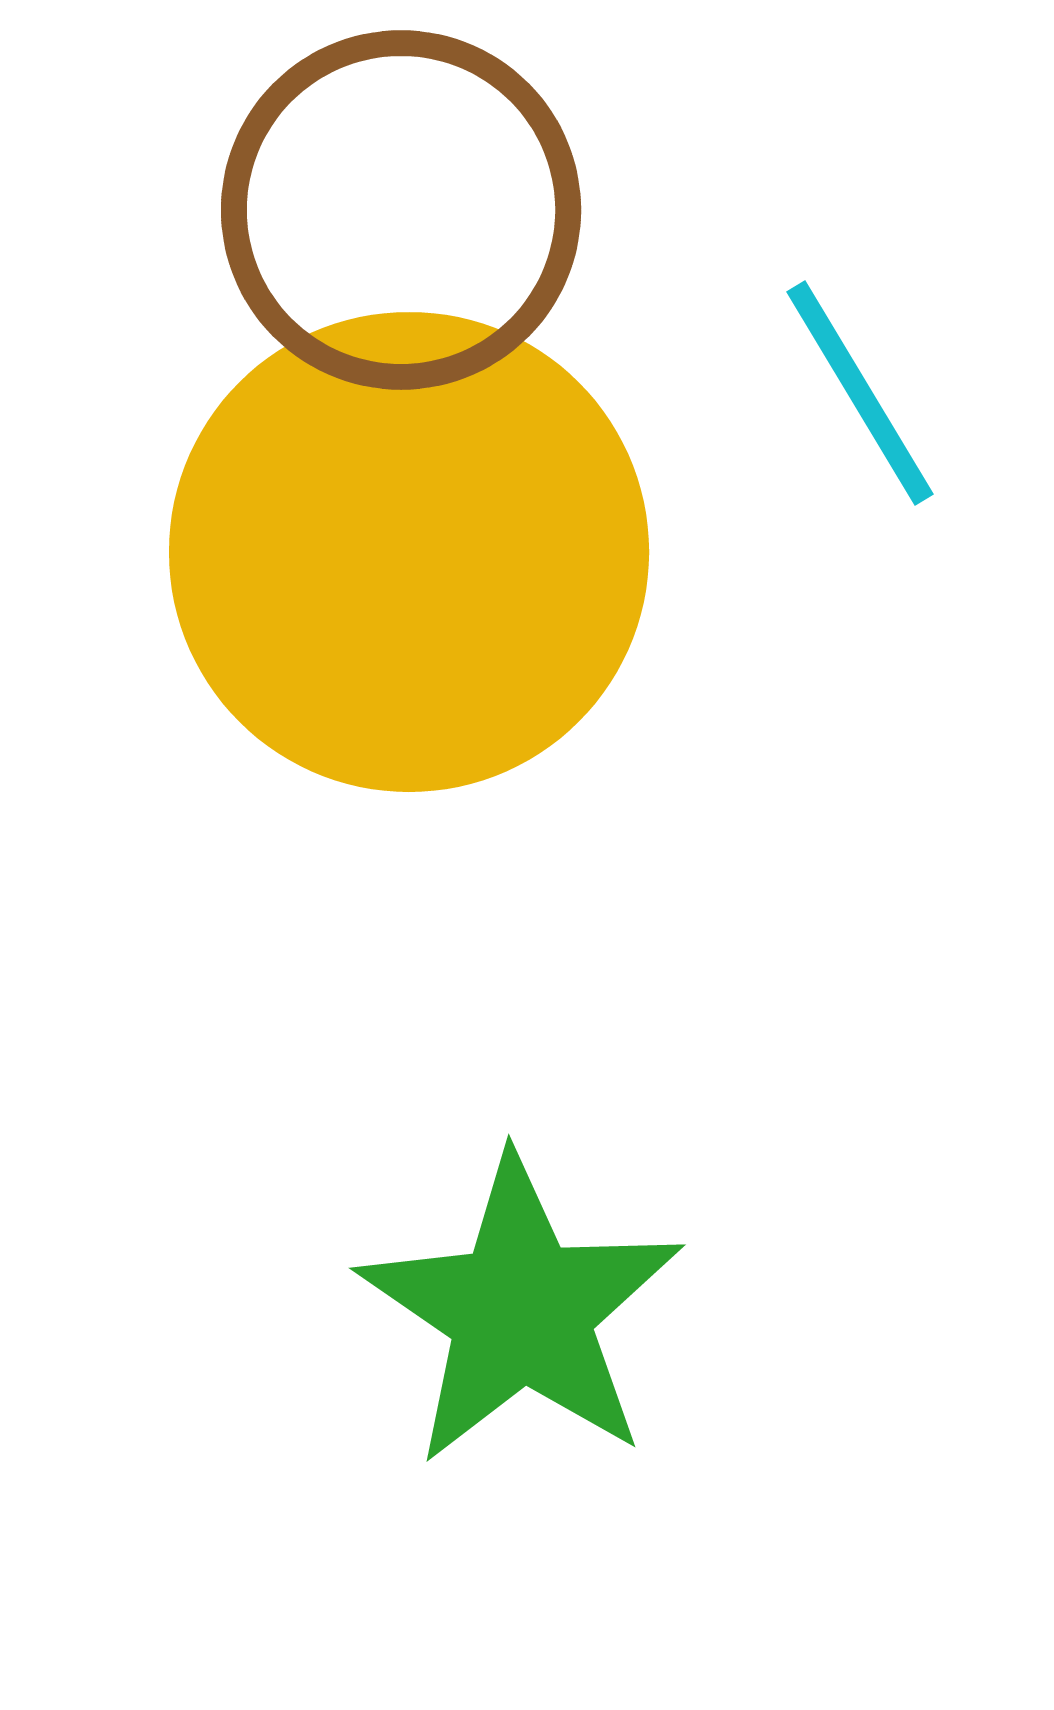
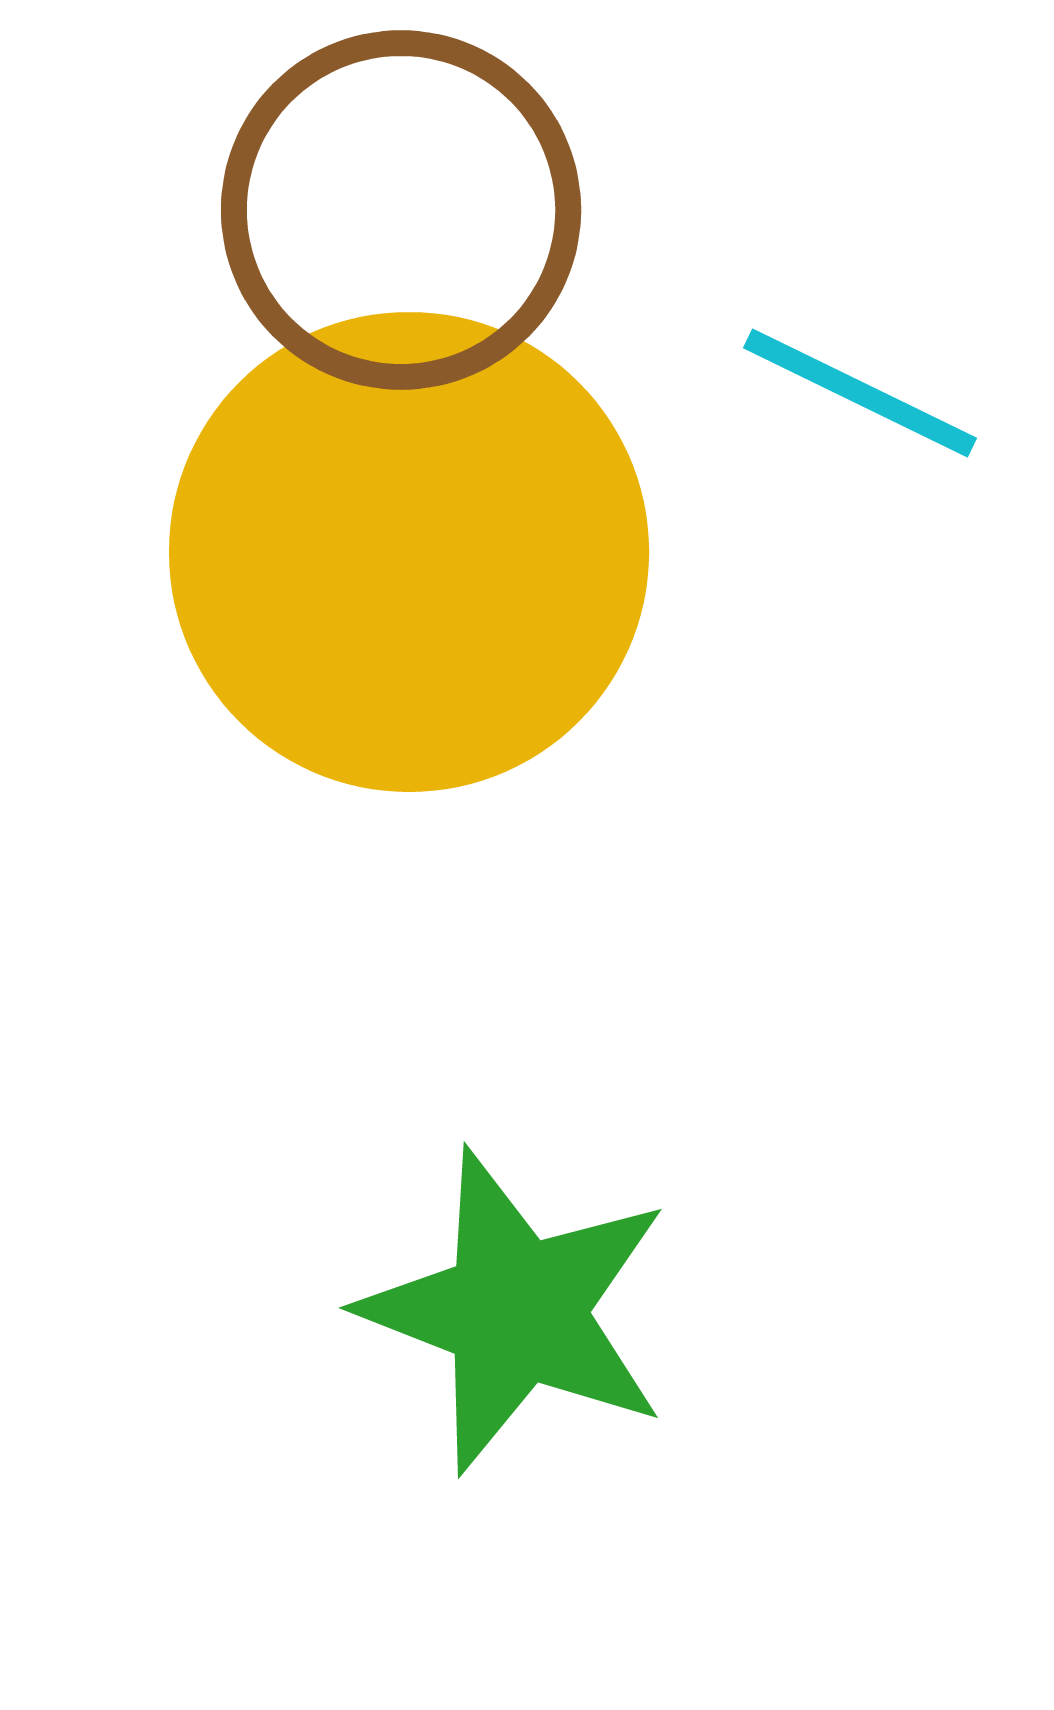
cyan line: rotated 33 degrees counterclockwise
green star: moved 5 px left; rotated 13 degrees counterclockwise
